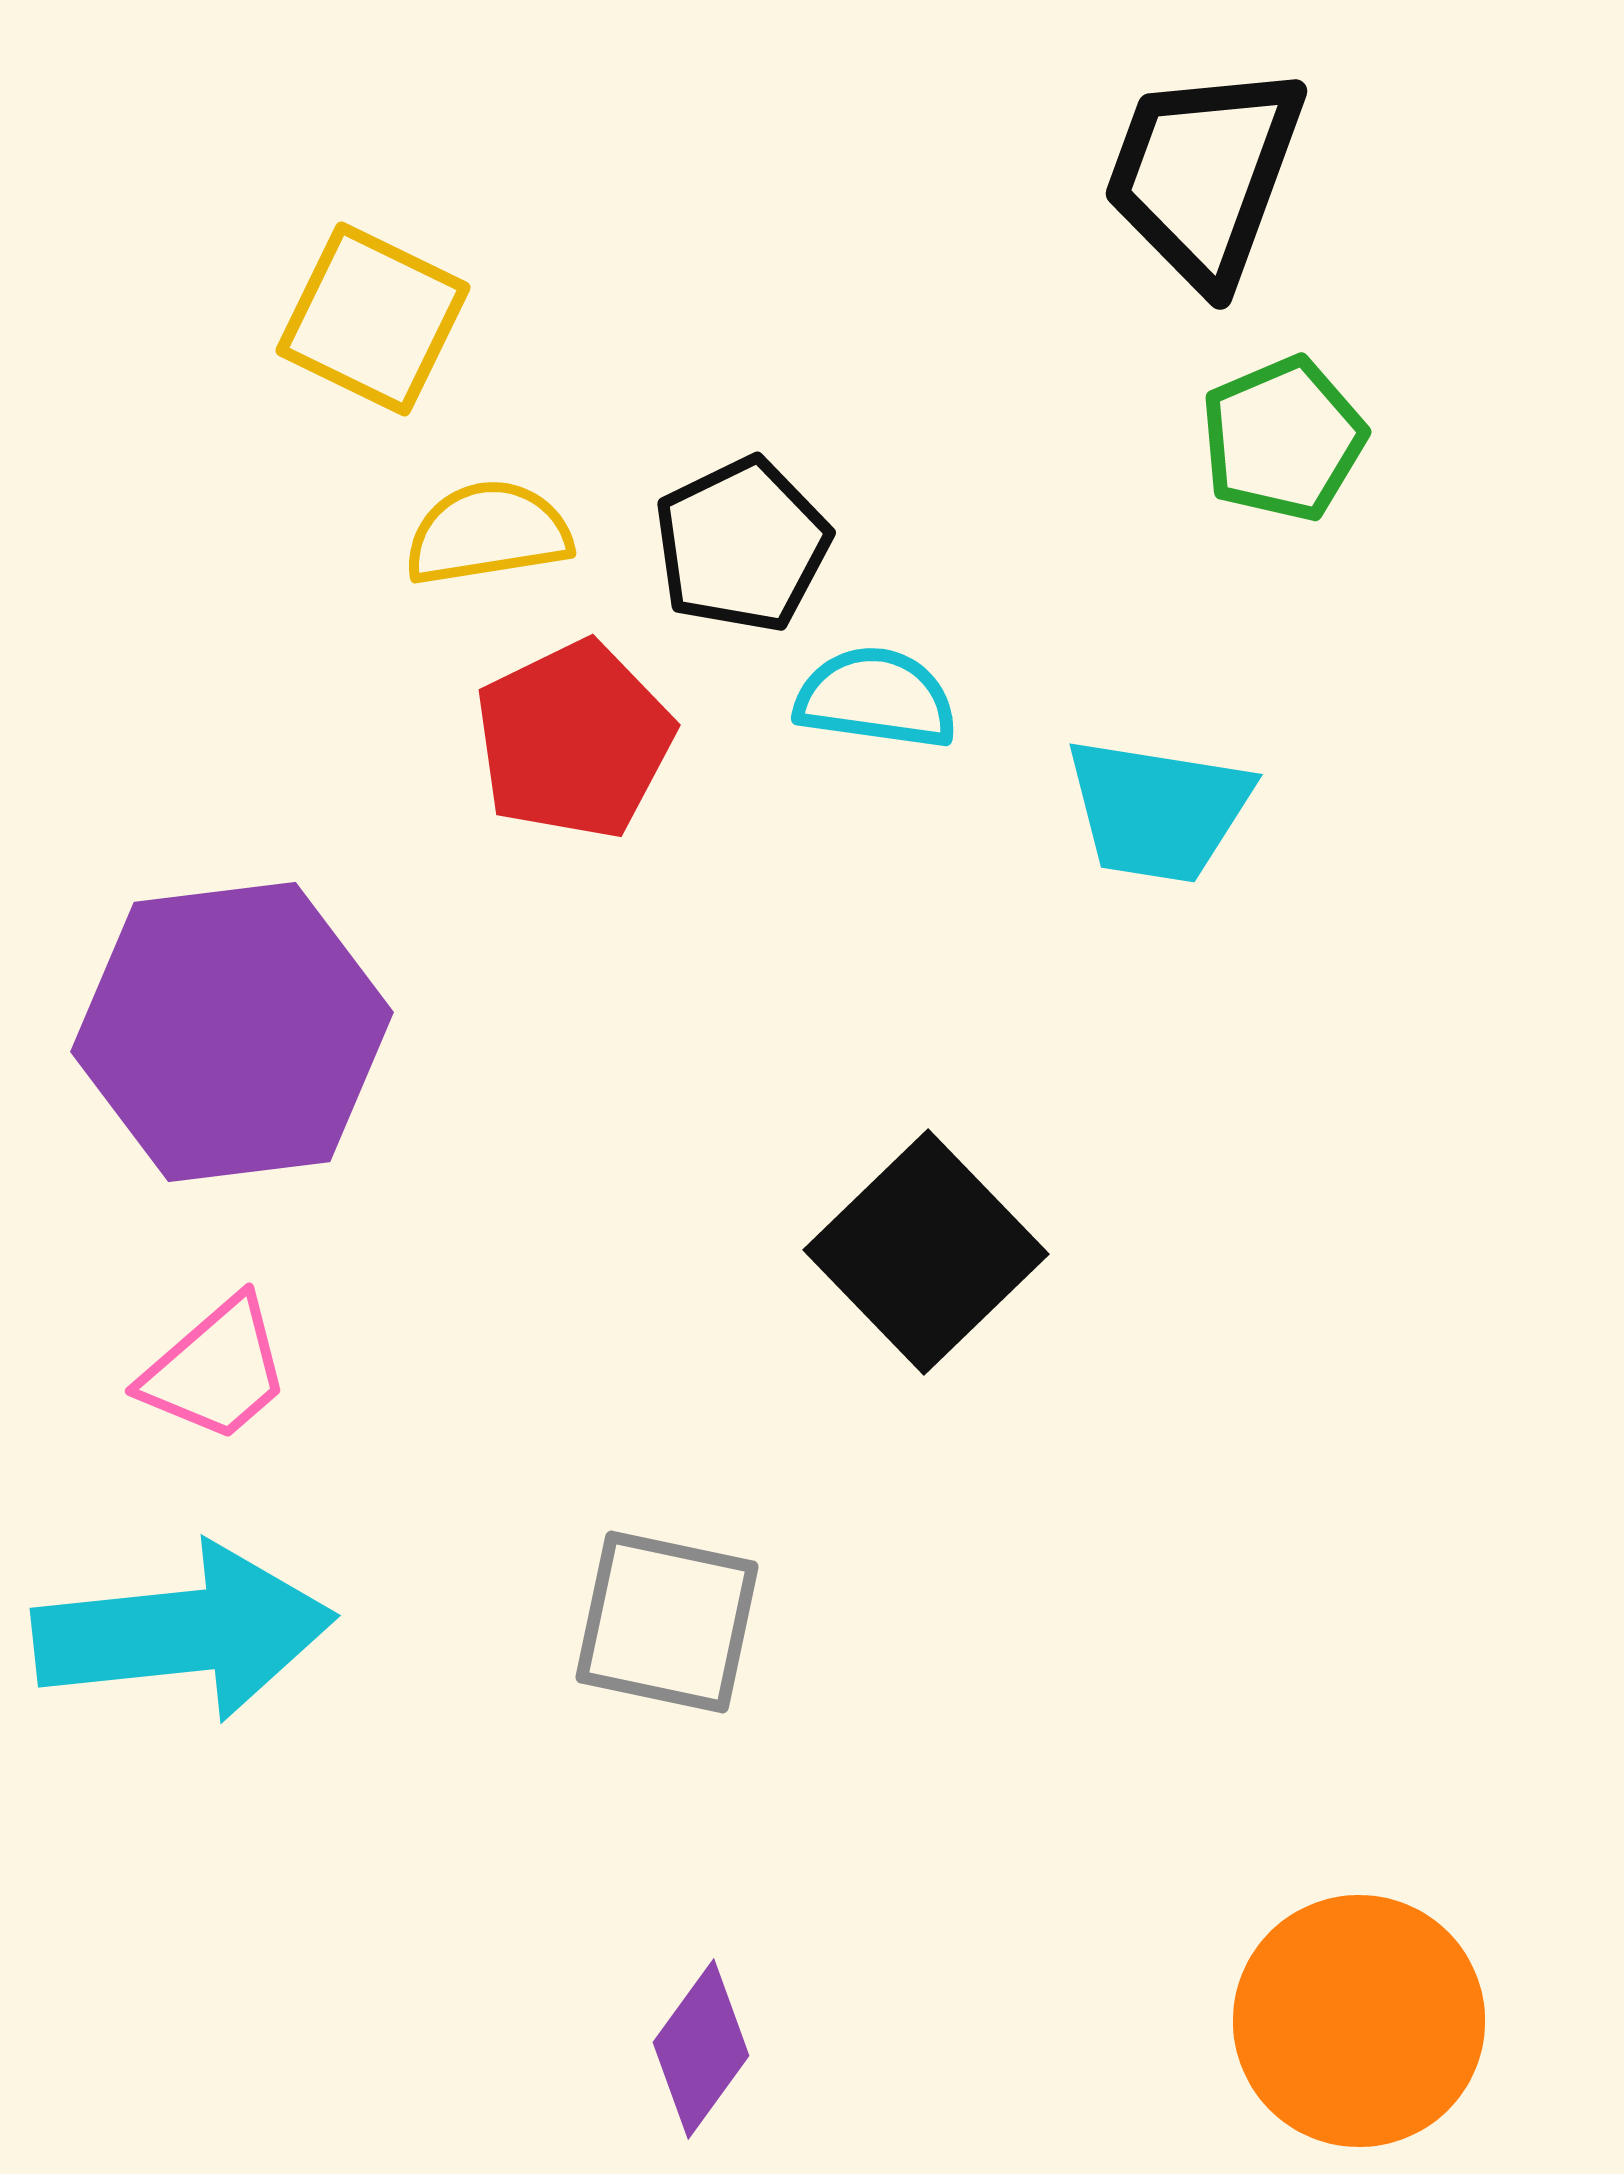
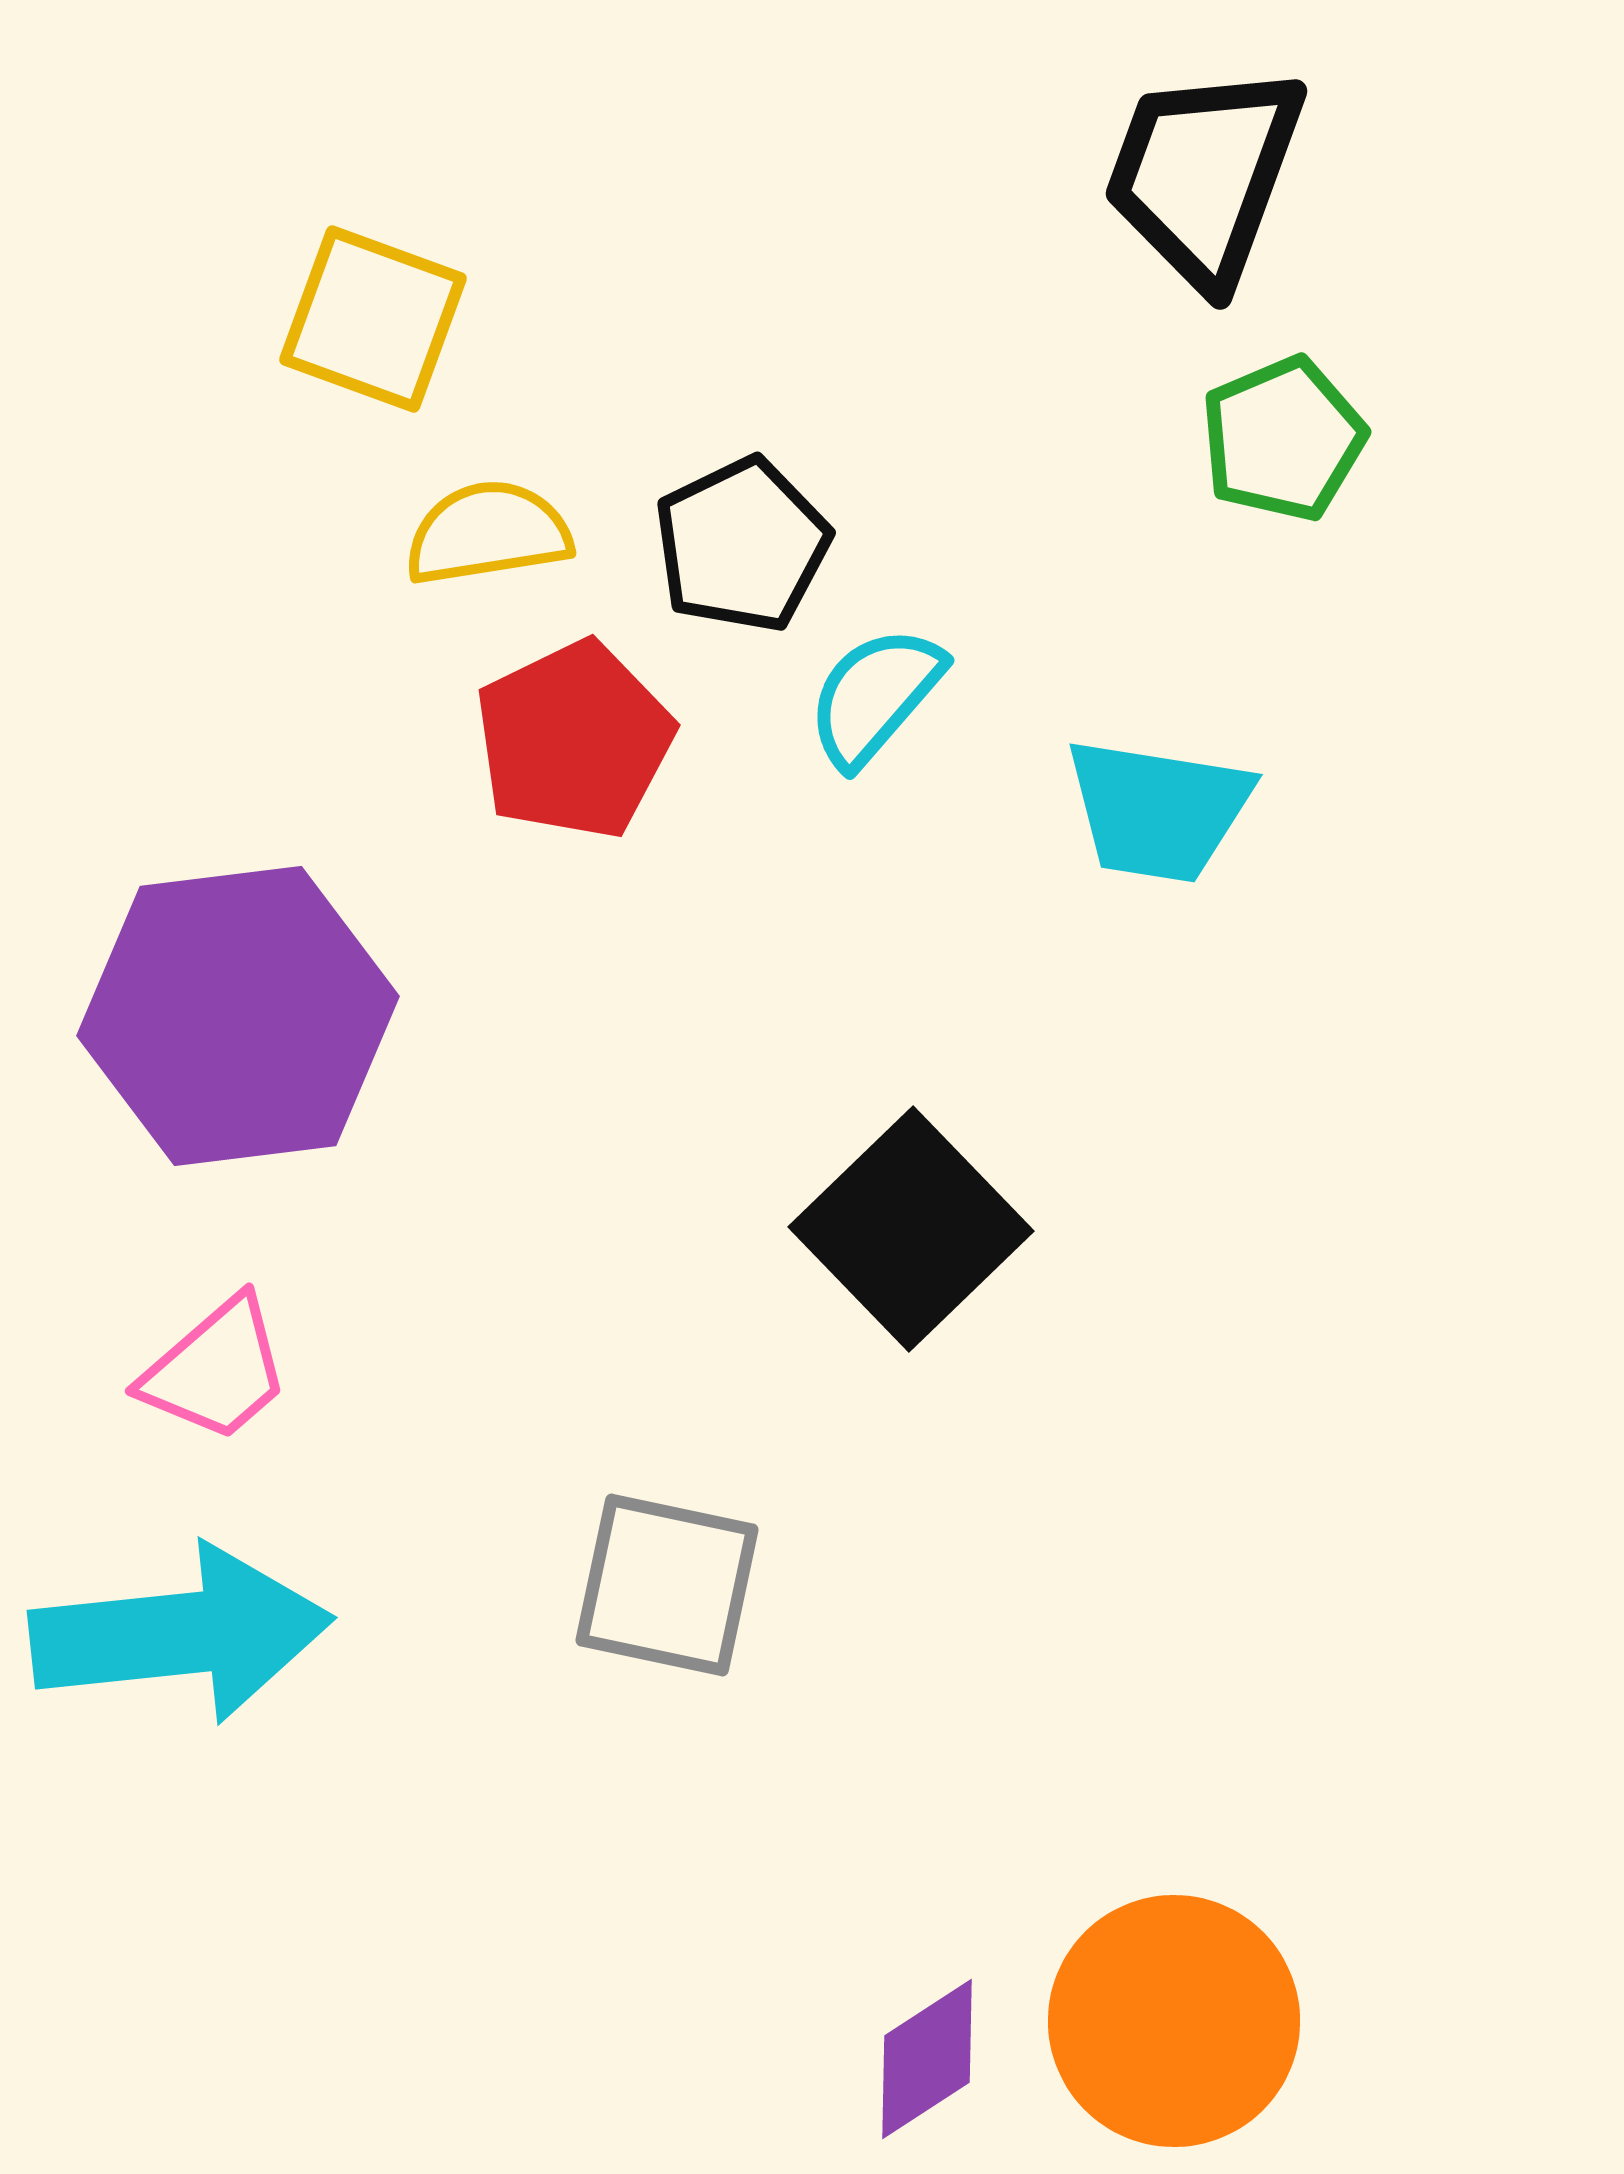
yellow square: rotated 6 degrees counterclockwise
cyan semicircle: moved 1 px left, 2 px up; rotated 57 degrees counterclockwise
purple hexagon: moved 6 px right, 16 px up
black square: moved 15 px left, 23 px up
gray square: moved 37 px up
cyan arrow: moved 3 px left, 2 px down
orange circle: moved 185 px left
purple diamond: moved 226 px right, 10 px down; rotated 21 degrees clockwise
